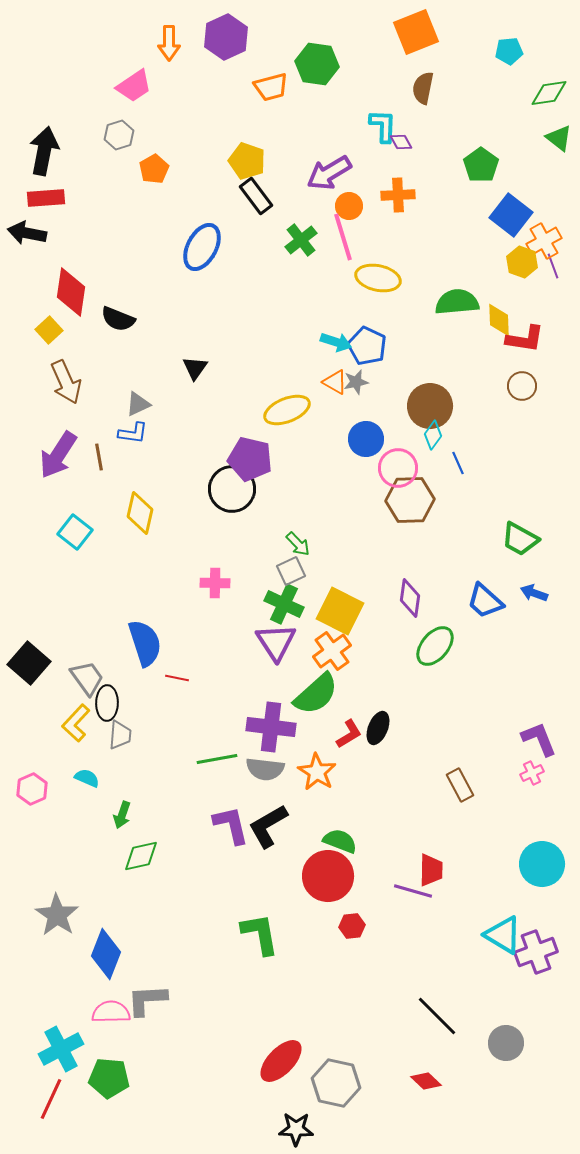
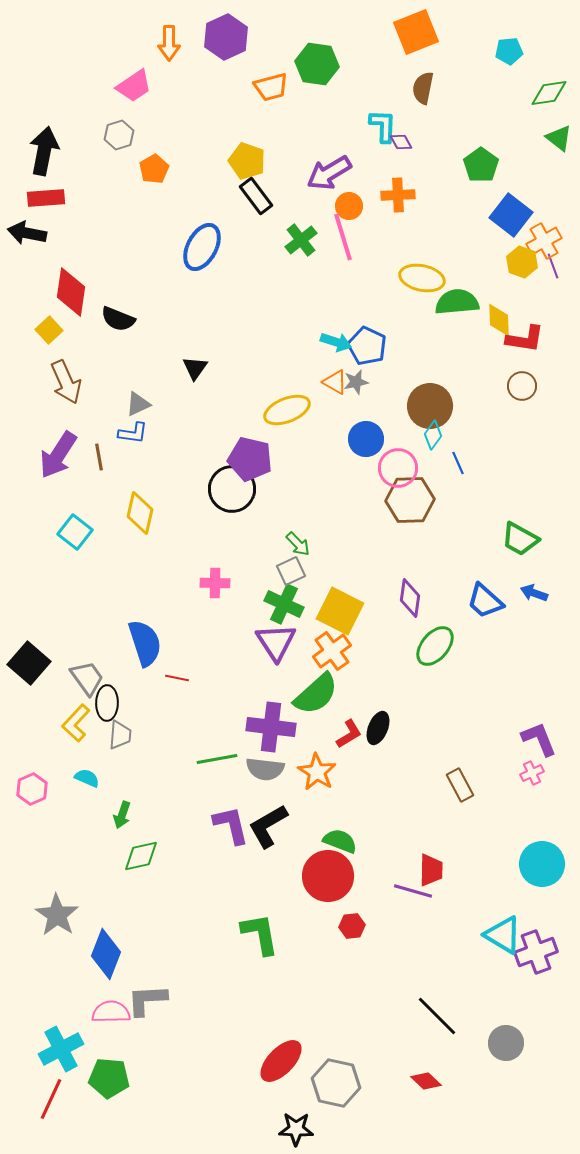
yellow ellipse at (378, 278): moved 44 px right
